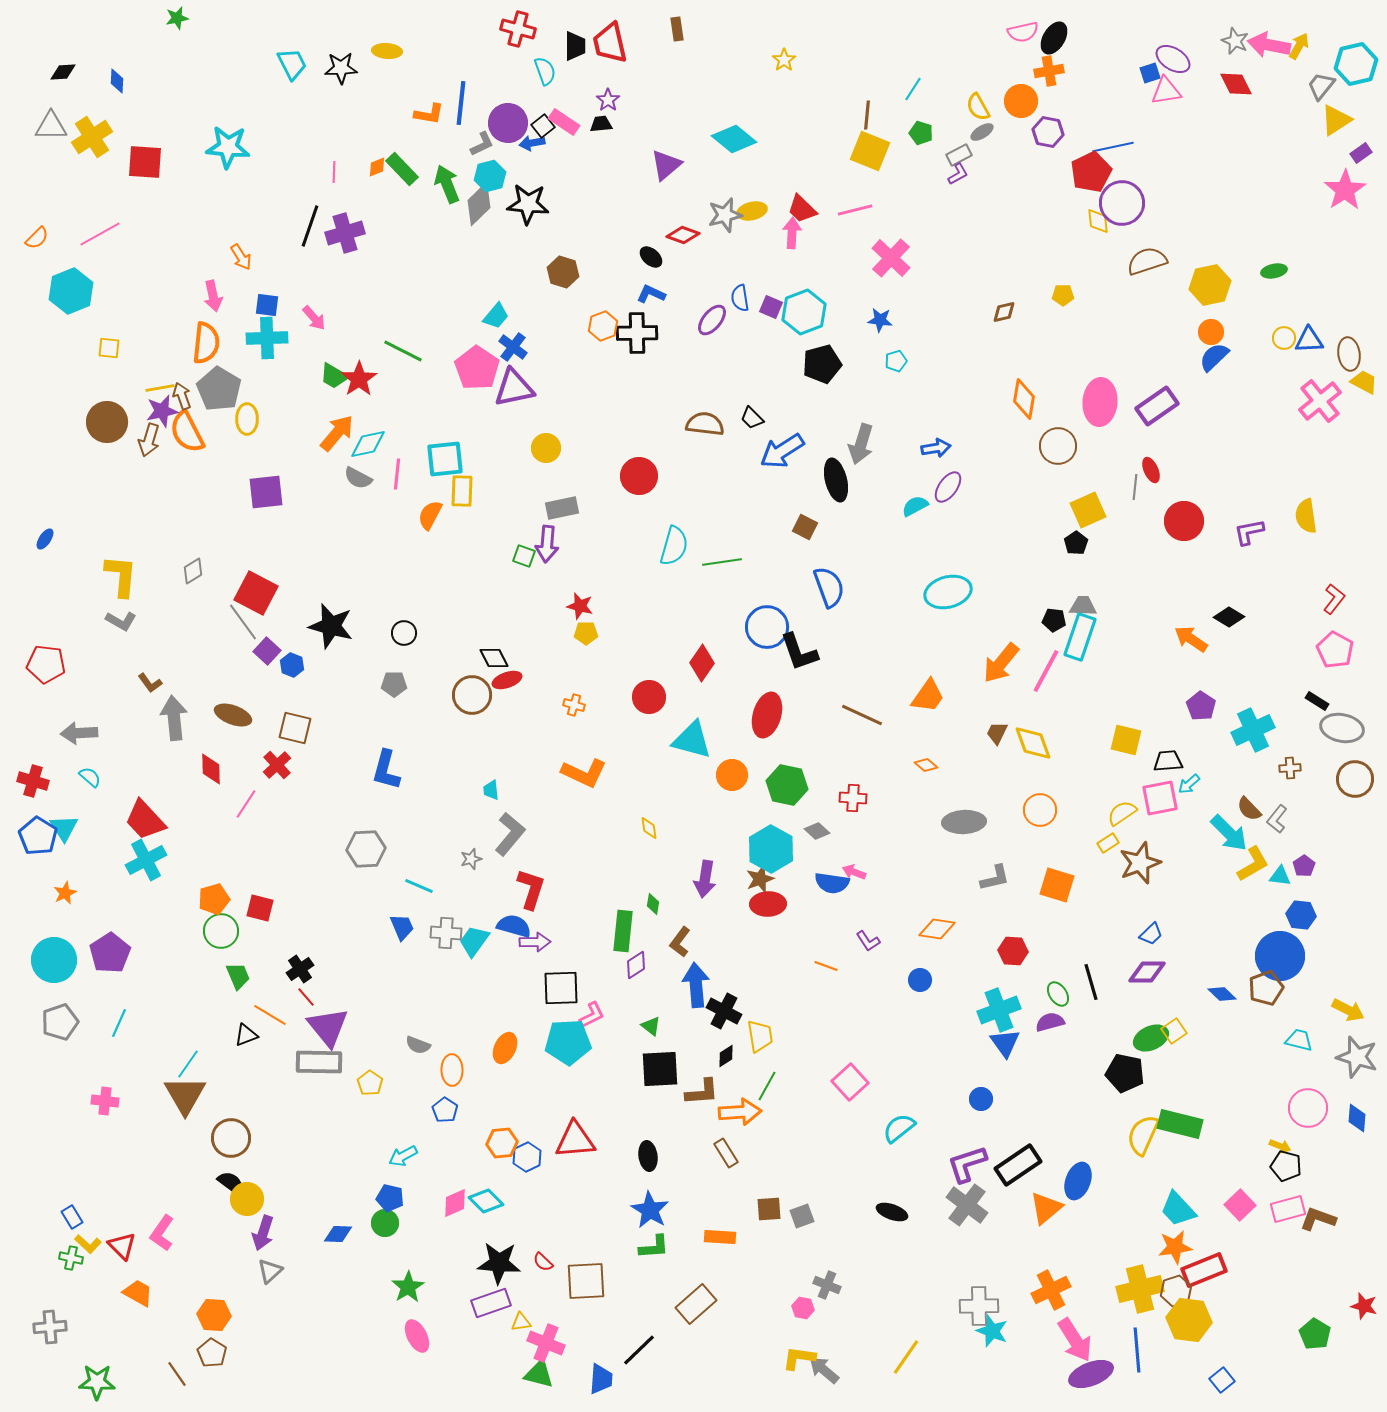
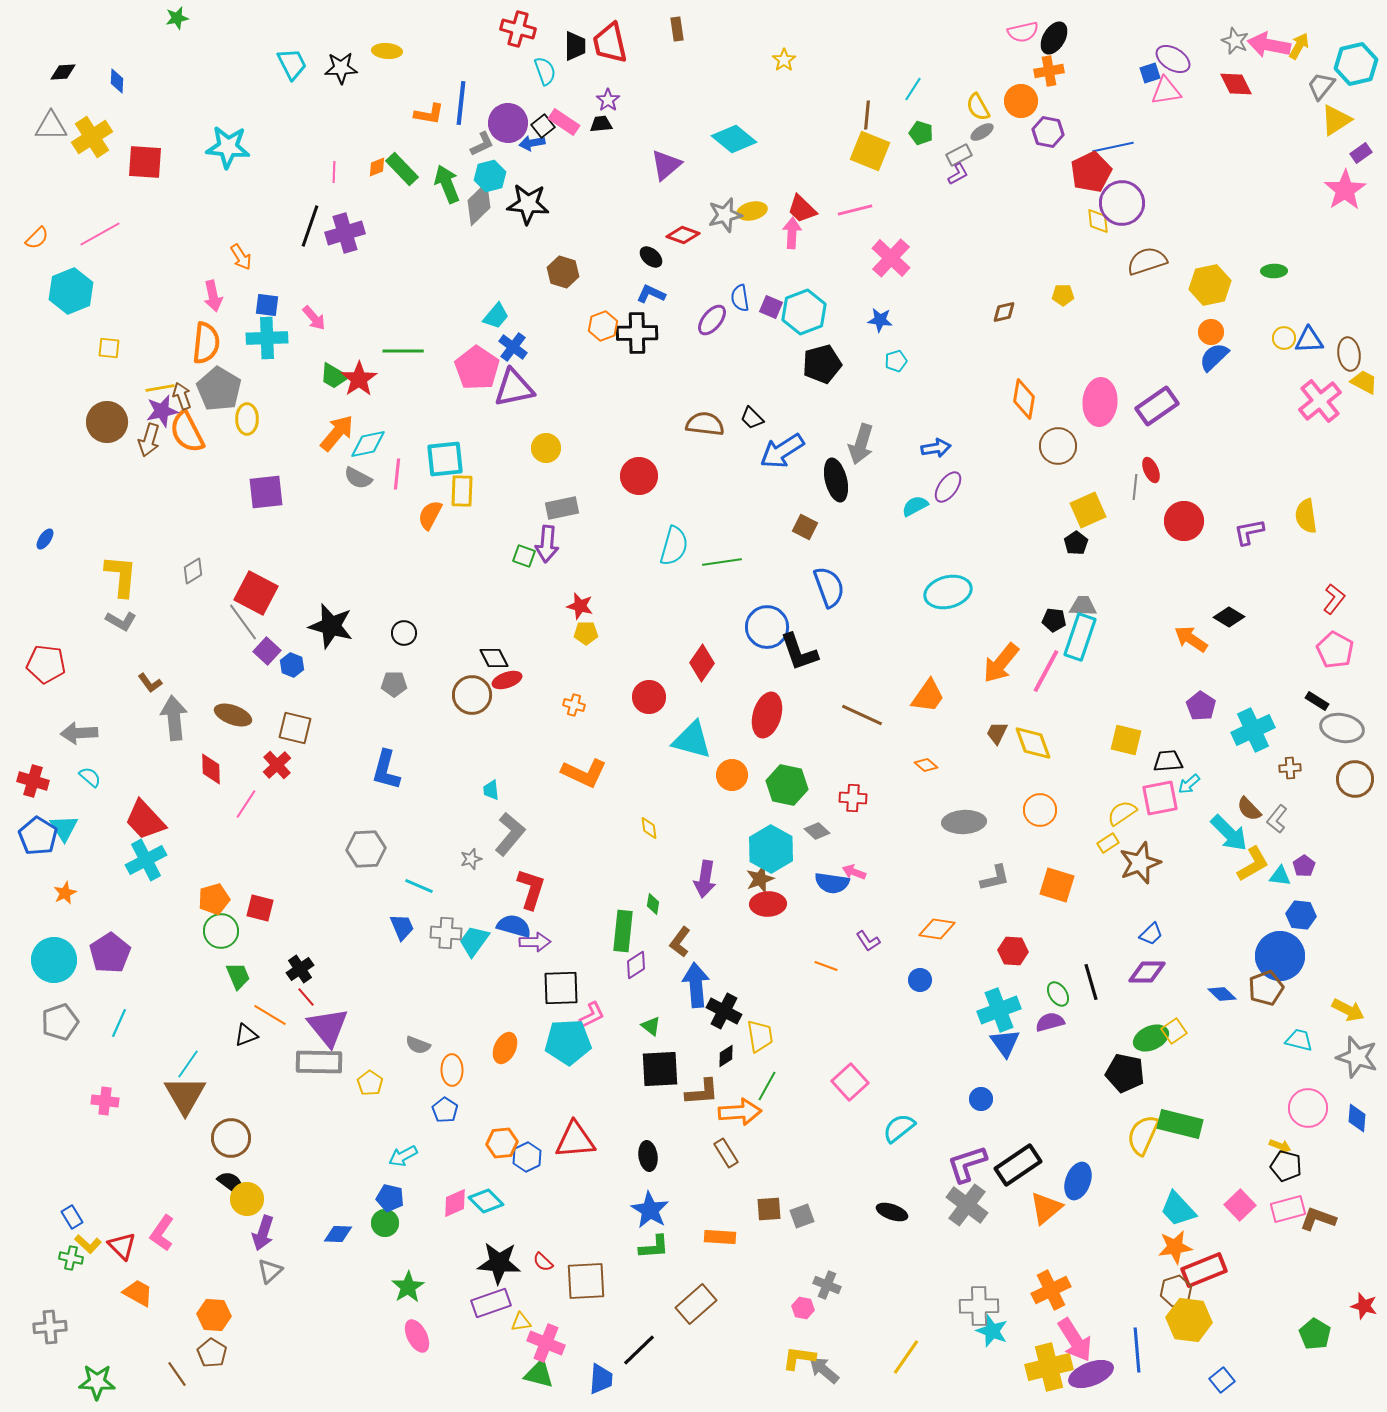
green ellipse at (1274, 271): rotated 10 degrees clockwise
green line at (403, 351): rotated 27 degrees counterclockwise
yellow cross at (1140, 1289): moved 91 px left, 78 px down
